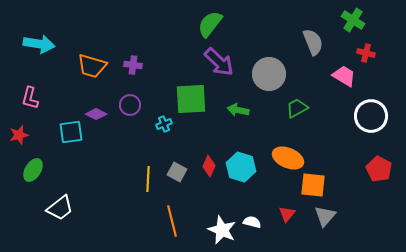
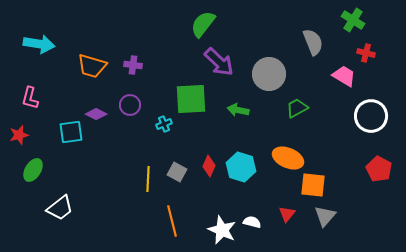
green semicircle: moved 7 px left
